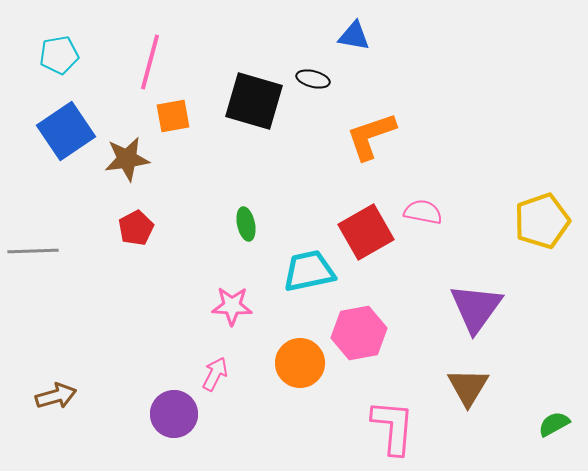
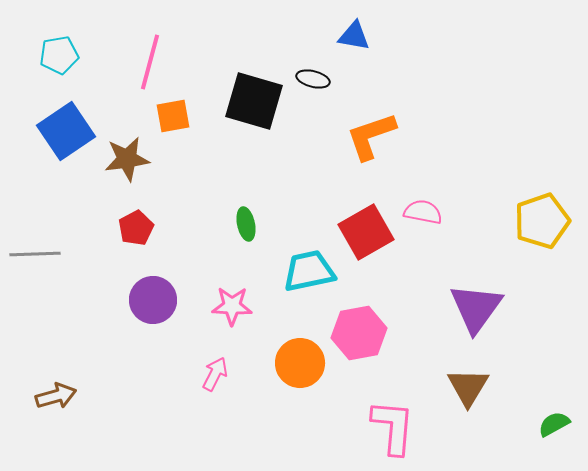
gray line: moved 2 px right, 3 px down
purple circle: moved 21 px left, 114 px up
